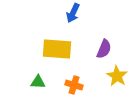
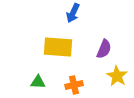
yellow rectangle: moved 1 px right, 2 px up
orange cross: rotated 30 degrees counterclockwise
